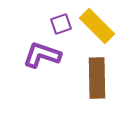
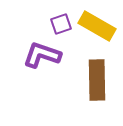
yellow rectangle: rotated 15 degrees counterclockwise
brown rectangle: moved 2 px down
